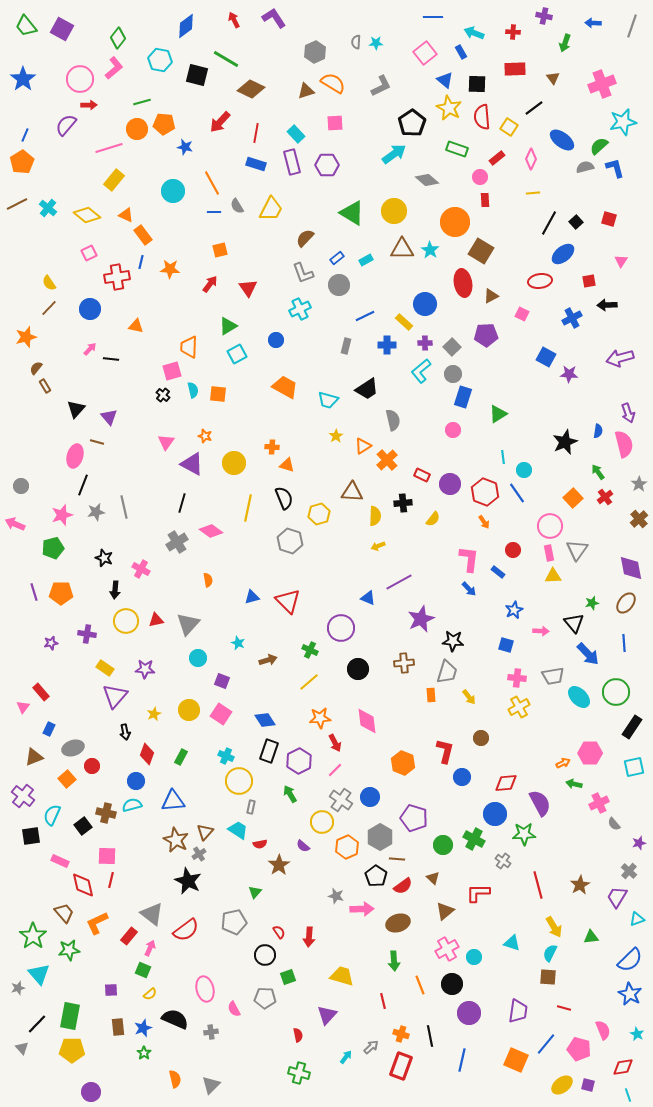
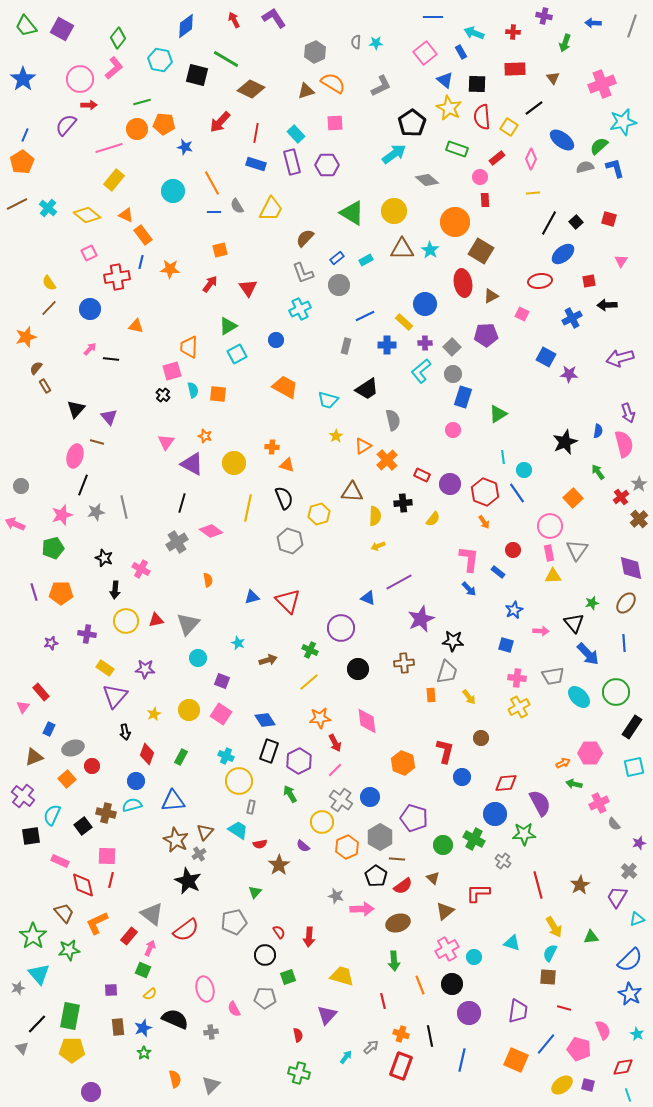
red cross at (605, 497): moved 16 px right
